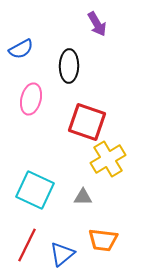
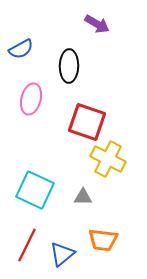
purple arrow: rotated 30 degrees counterclockwise
yellow cross: rotated 32 degrees counterclockwise
